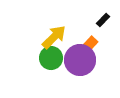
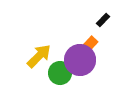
yellow arrow: moved 15 px left, 19 px down
green circle: moved 9 px right, 15 px down
